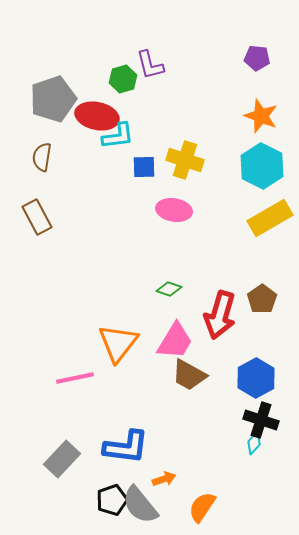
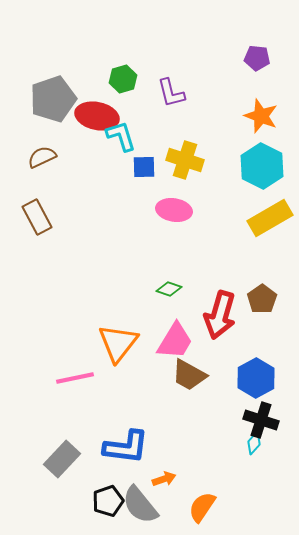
purple L-shape: moved 21 px right, 28 px down
cyan L-shape: moved 3 px right; rotated 100 degrees counterclockwise
brown semicircle: rotated 56 degrees clockwise
black pentagon: moved 4 px left, 1 px down
